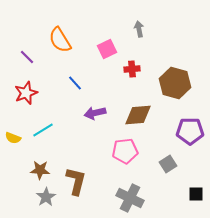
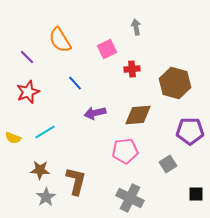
gray arrow: moved 3 px left, 2 px up
red star: moved 2 px right, 1 px up
cyan line: moved 2 px right, 2 px down
